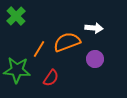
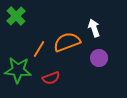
white arrow: rotated 114 degrees counterclockwise
purple circle: moved 4 px right, 1 px up
green star: moved 1 px right
red semicircle: rotated 36 degrees clockwise
